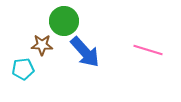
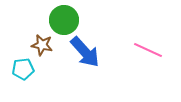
green circle: moved 1 px up
brown star: rotated 10 degrees clockwise
pink line: rotated 8 degrees clockwise
